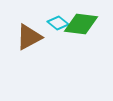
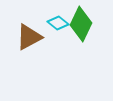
green diamond: rotated 72 degrees counterclockwise
